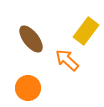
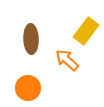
brown ellipse: rotated 36 degrees clockwise
